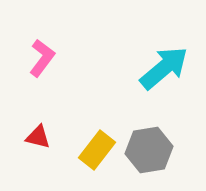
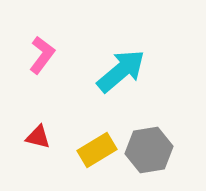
pink L-shape: moved 3 px up
cyan arrow: moved 43 px left, 3 px down
yellow rectangle: rotated 21 degrees clockwise
